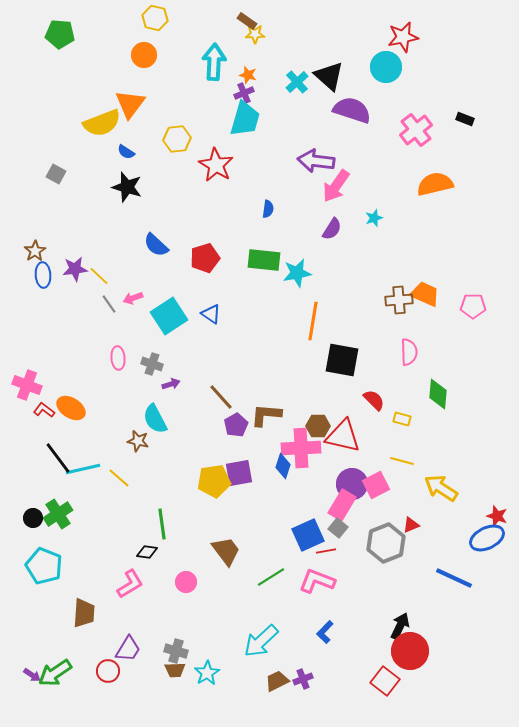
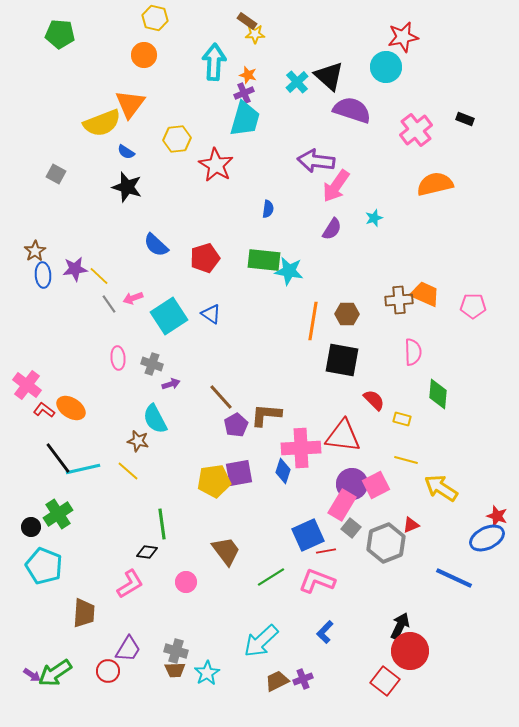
cyan star at (297, 273): moved 8 px left, 2 px up; rotated 20 degrees clockwise
pink semicircle at (409, 352): moved 4 px right
pink cross at (27, 385): rotated 16 degrees clockwise
brown hexagon at (318, 426): moved 29 px right, 112 px up
red triangle at (343, 436): rotated 6 degrees counterclockwise
yellow line at (402, 461): moved 4 px right, 1 px up
blue diamond at (283, 466): moved 5 px down
yellow line at (119, 478): moved 9 px right, 7 px up
black circle at (33, 518): moved 2 px left, 9 px down
gray square at (338, 528): moved 13 px right
